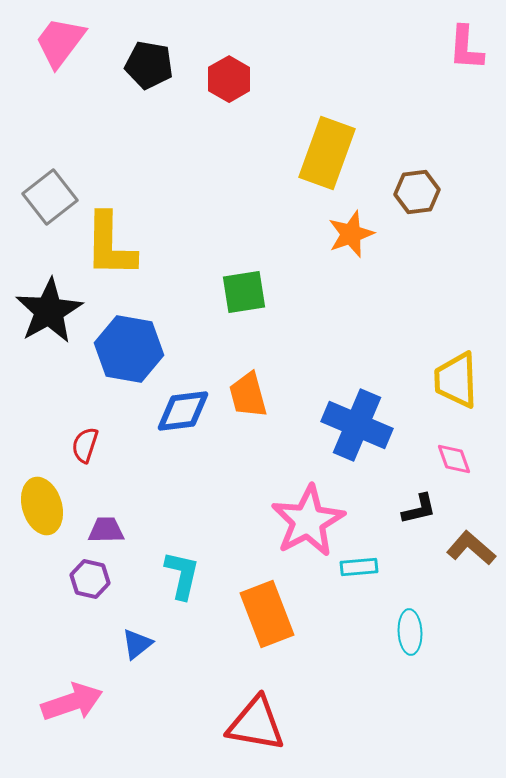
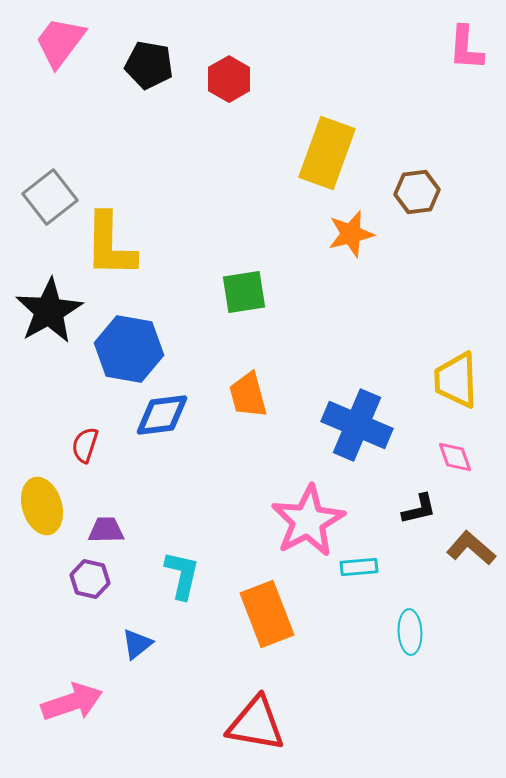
orange star: rotated 6 degrees clockwise
blue diamond: moved 21 px left, 4 px down
pink diamond: moved 1 px right, 2 px up
